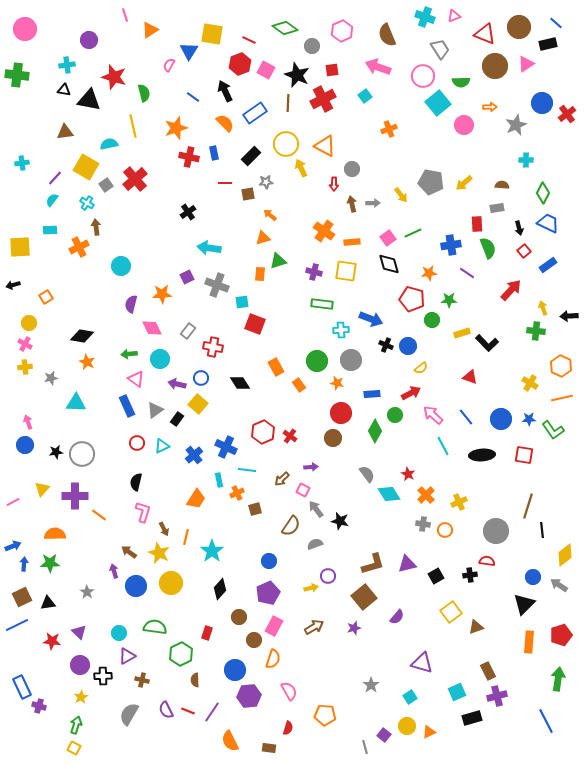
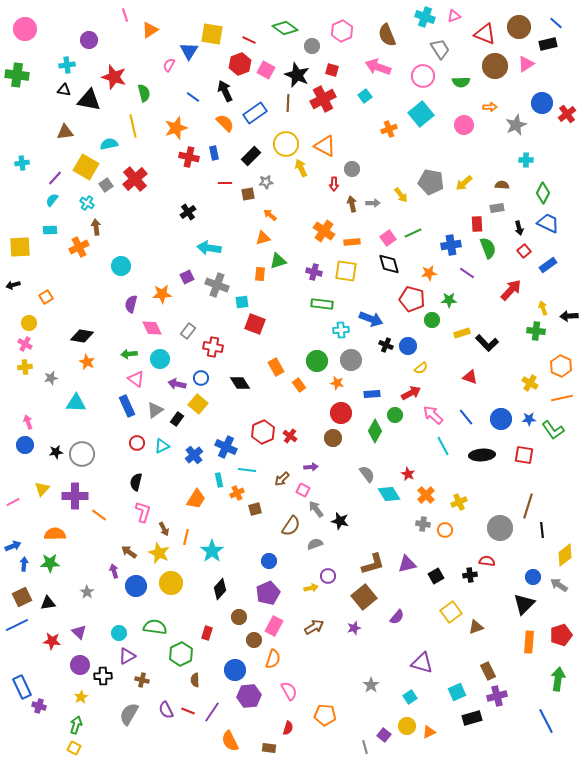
red square at (332, 70): rotated 24 degrees clockwise
cyan square at (438, 103): moved 17 px left, 11 px down
gray circle at (496, 531): moved 4 px right, 3 px up
